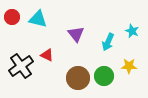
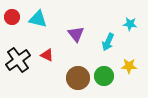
cyan star: moved 2 px left, 7 px up; rotated 16 degrees counterclockwise
black cross: moved 3 px left, 6 px up
